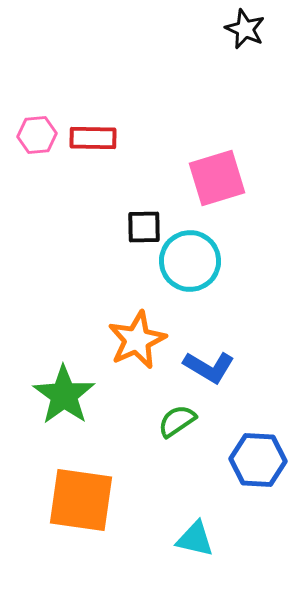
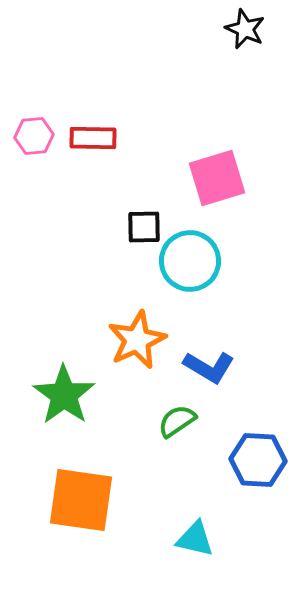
pink hexagon: moved 3 px left, 1 px down
